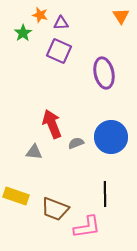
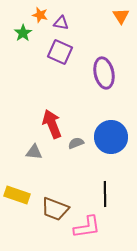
purple triangle: rotated 14 degrees clockwise
purple square: moved 1 px right, 1 px down
yellow rectangle: moved 1 px right, 1 px up
